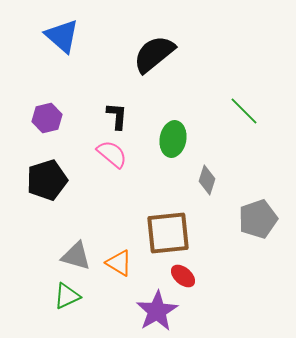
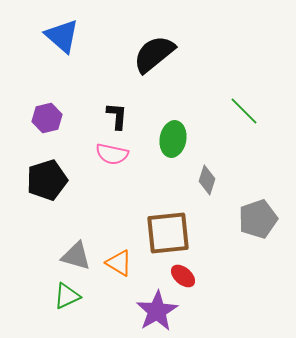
pink semicircle: rotated 152 degrees clockwise
